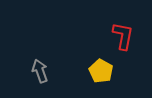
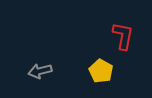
gray arrow: rotated 85 degrees counterclockwise
